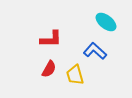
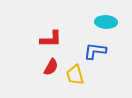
cyan ellipse: rotated 35 degrees counterclockwise
blue L-shape: rotated 35 degrees counterclockwise
red semicircle: moved 2 px right, 2 px up
